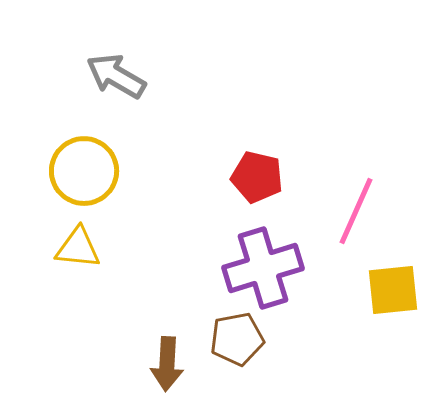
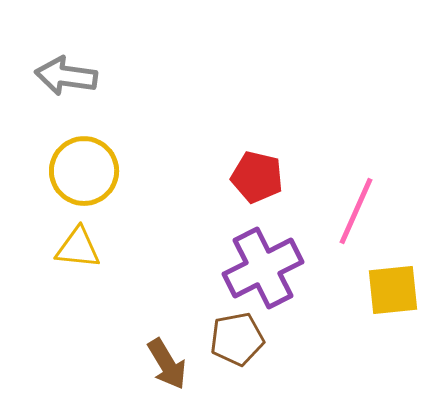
gray arrow: moved 50 px left; rotated 22 degrees counterclockwise
purple cross: rotated 10 degrees counterclockwise
brown arrow: rotated 34 degrees counterclockwise
